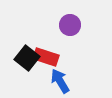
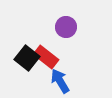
purple circle: moved 4 px left, 2 px down
red rectangle: rotated 20 degrees clockwise
